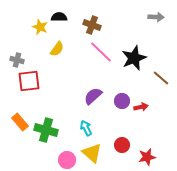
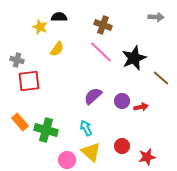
brown cross: moved 11 px right
red circle: moved 1 px down
yellow triangle: moved 1 px left, 1 px up
